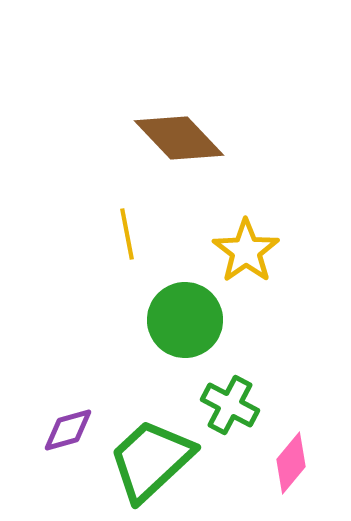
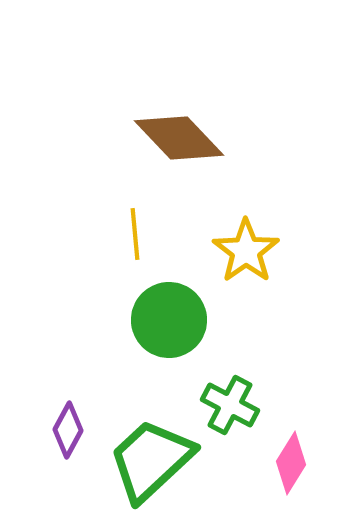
yellow line: moved 8 px right; rotated 6 degrees clockwise
green circle: moved 16 px left
purple diamond: rotated 46 degrees counterclockwise
pink diamond: rotated 8 degrees counterclockwise
